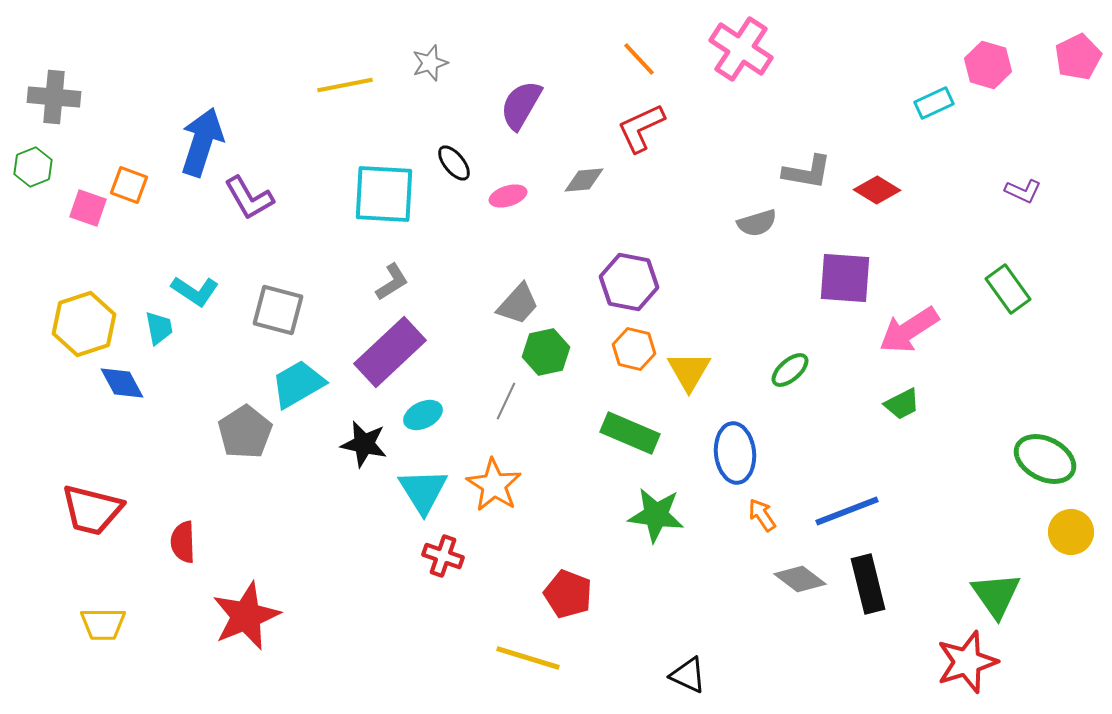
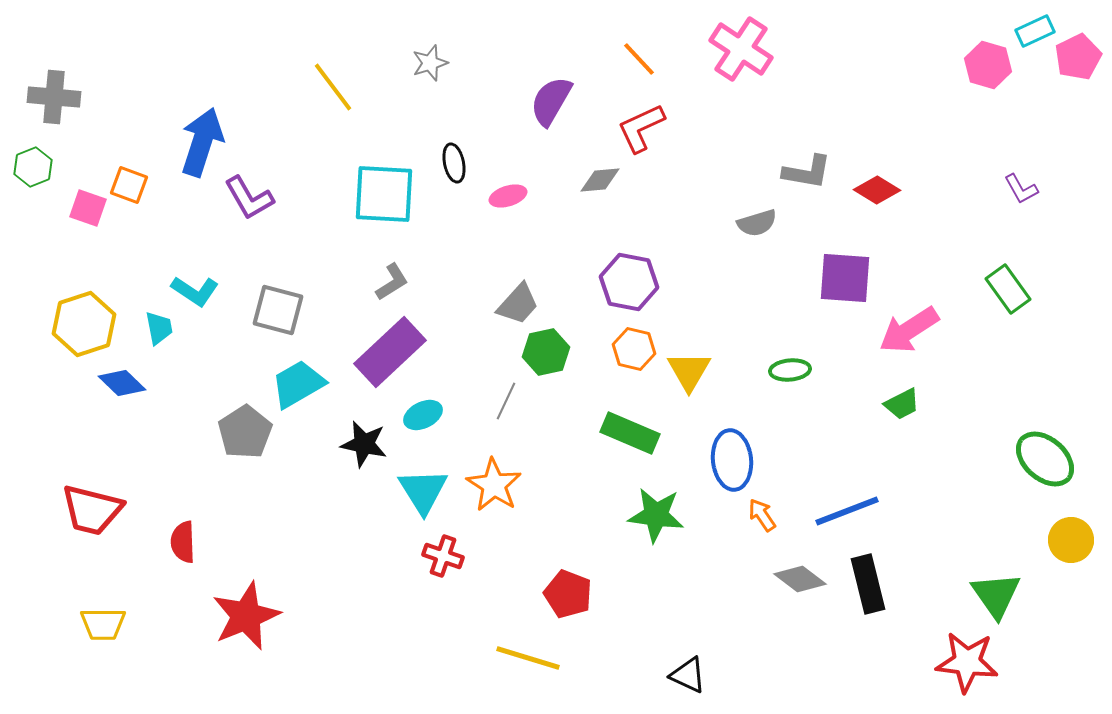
yellow line at (345, 85): moved 12 px left, 2 px down; rotated 64 degrees clockwise
cyan rectangle at (934, 103): moved 101 px right, 72 px up
purple semicircle at (521, 105): moved 30 px right, 4 px up
black ellipse at (454, 163): rotated 27 degrees clockwise
gray diamond at (584, 180): moved 16 px right
purple L-shape at (1023, 191): moved 2 px left, 2 px up; rotated 36 degrees clockwise
green ellipse at (790, 370): rotated 36 degrees clockwise
blue diamond at (122, 383): rotated 18 degrees counterclockwise
blue ellipse at (735, 453): moved 3 px left, 7 px down
green ellipse at (1045, 459): rotated 14 degrees clockwise
yellow circle at (1071, 532): moved 8 px down
red star at (967, 662): rotated 24 degrees clockwise
